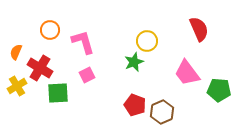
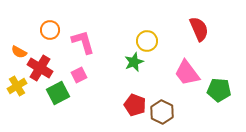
orange semicircle: moved 3 px right; rotated 84 degrees counterclockwise
pink square: moved 8 px left
green square: rotated 25 degrees counterclockwise
brown hexagon: rotated 10 degrees counterclockwise
